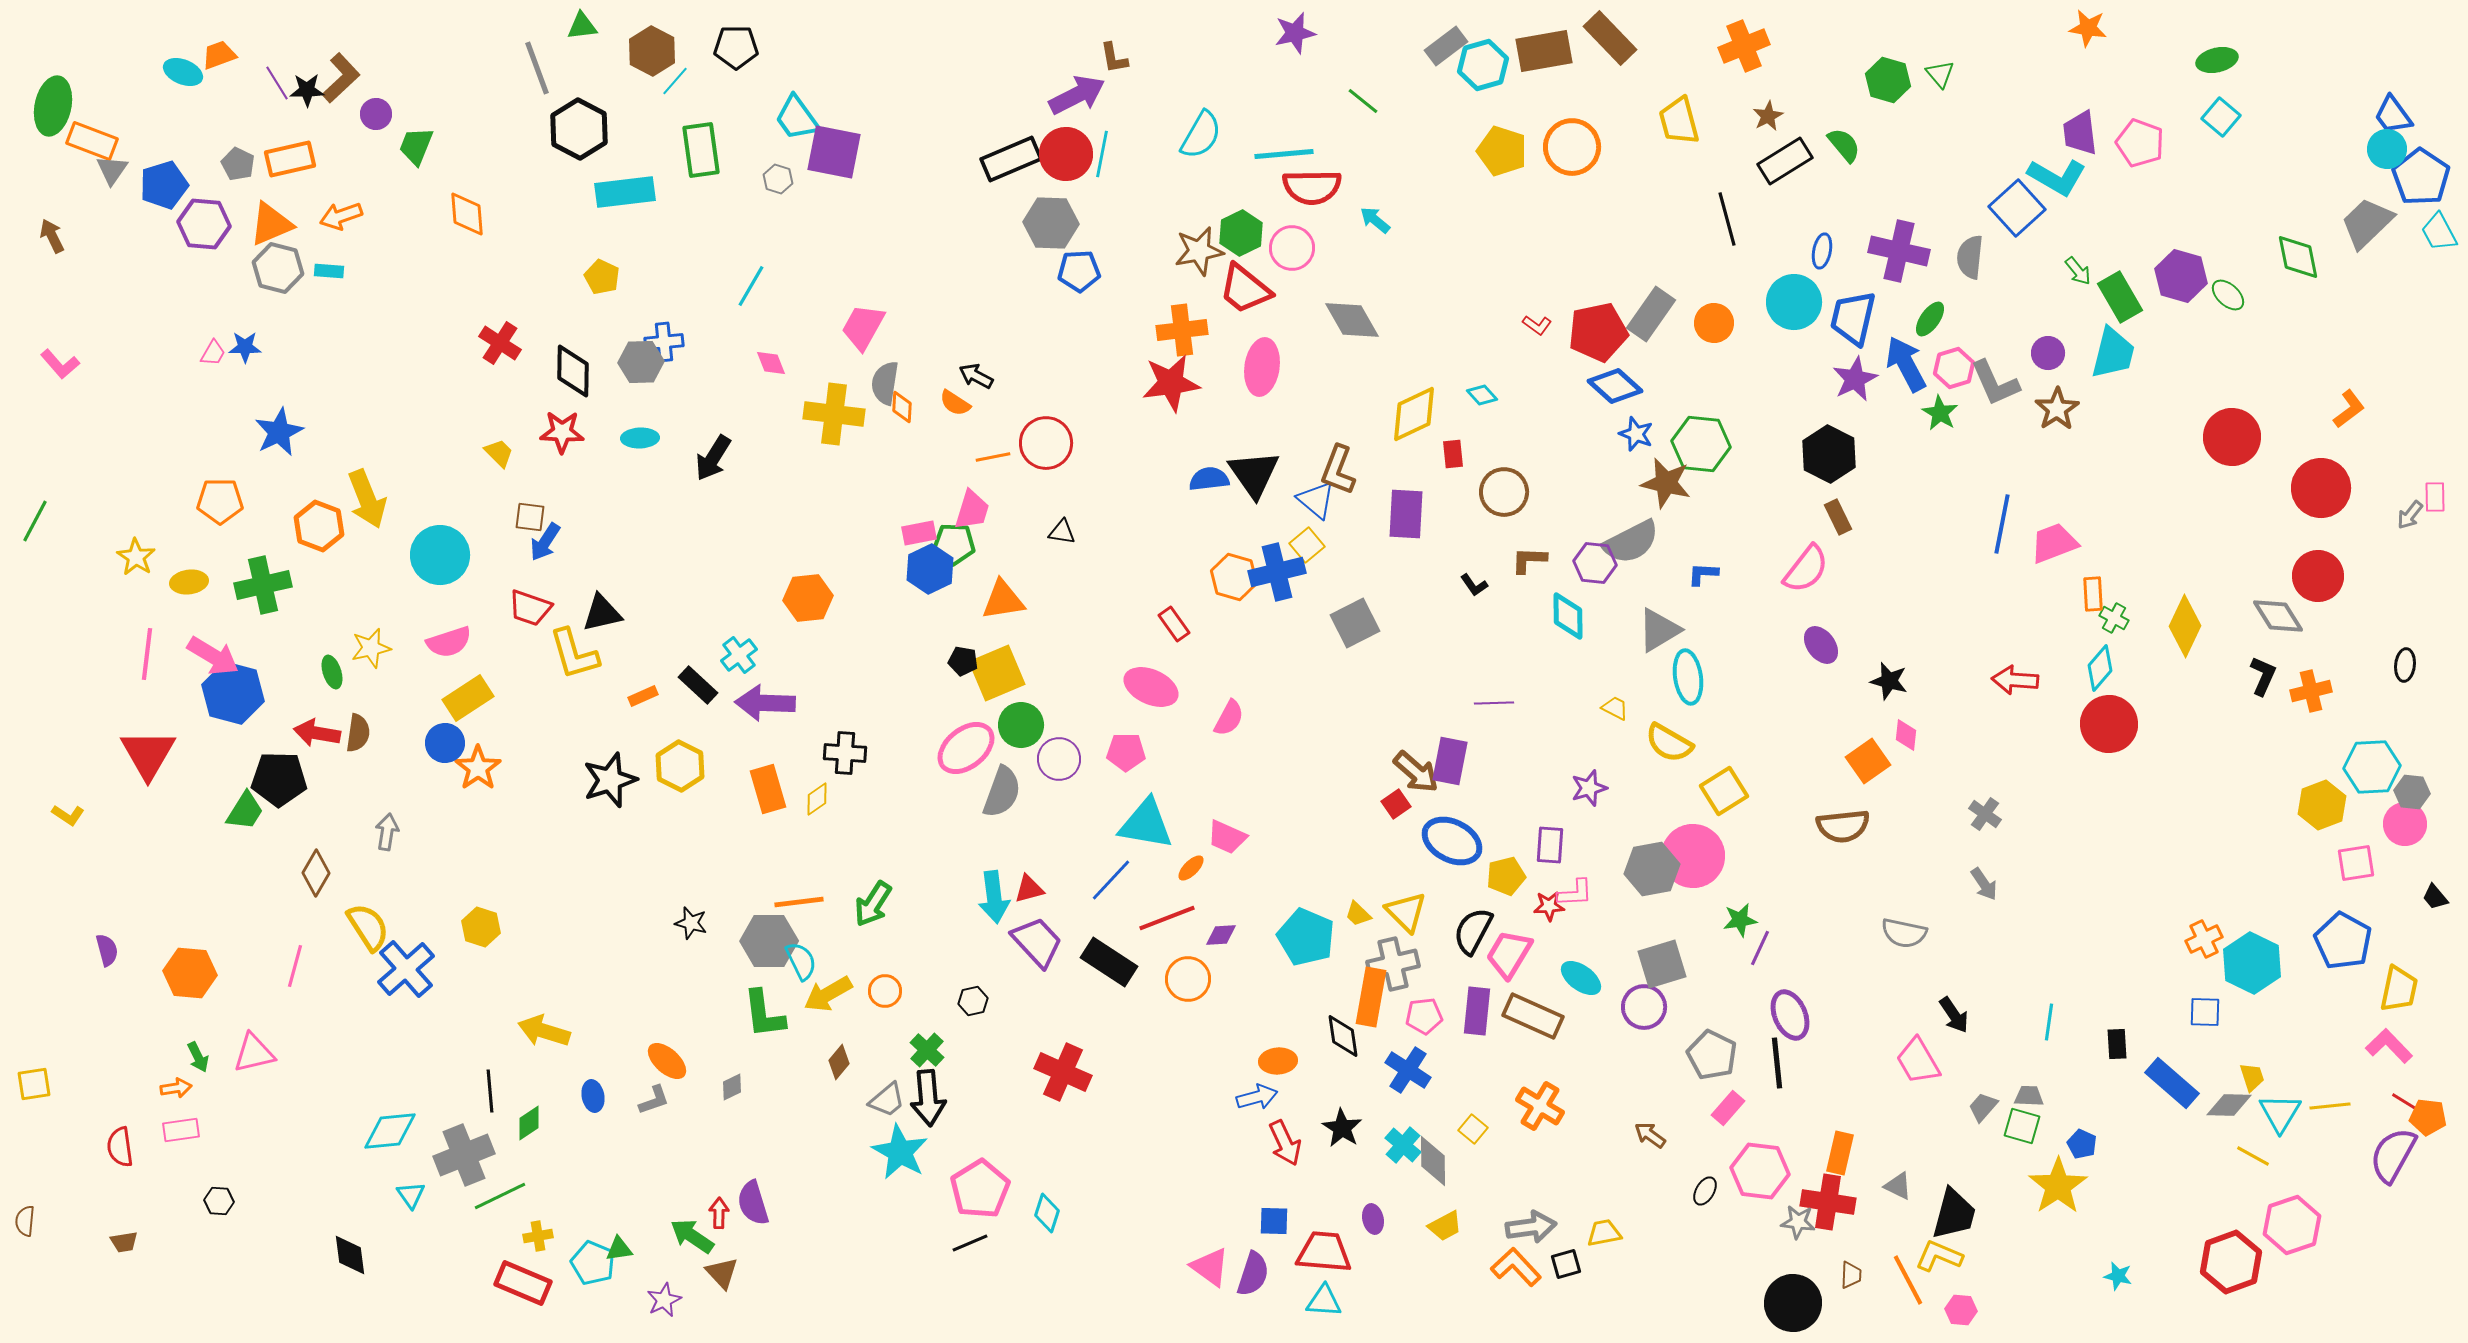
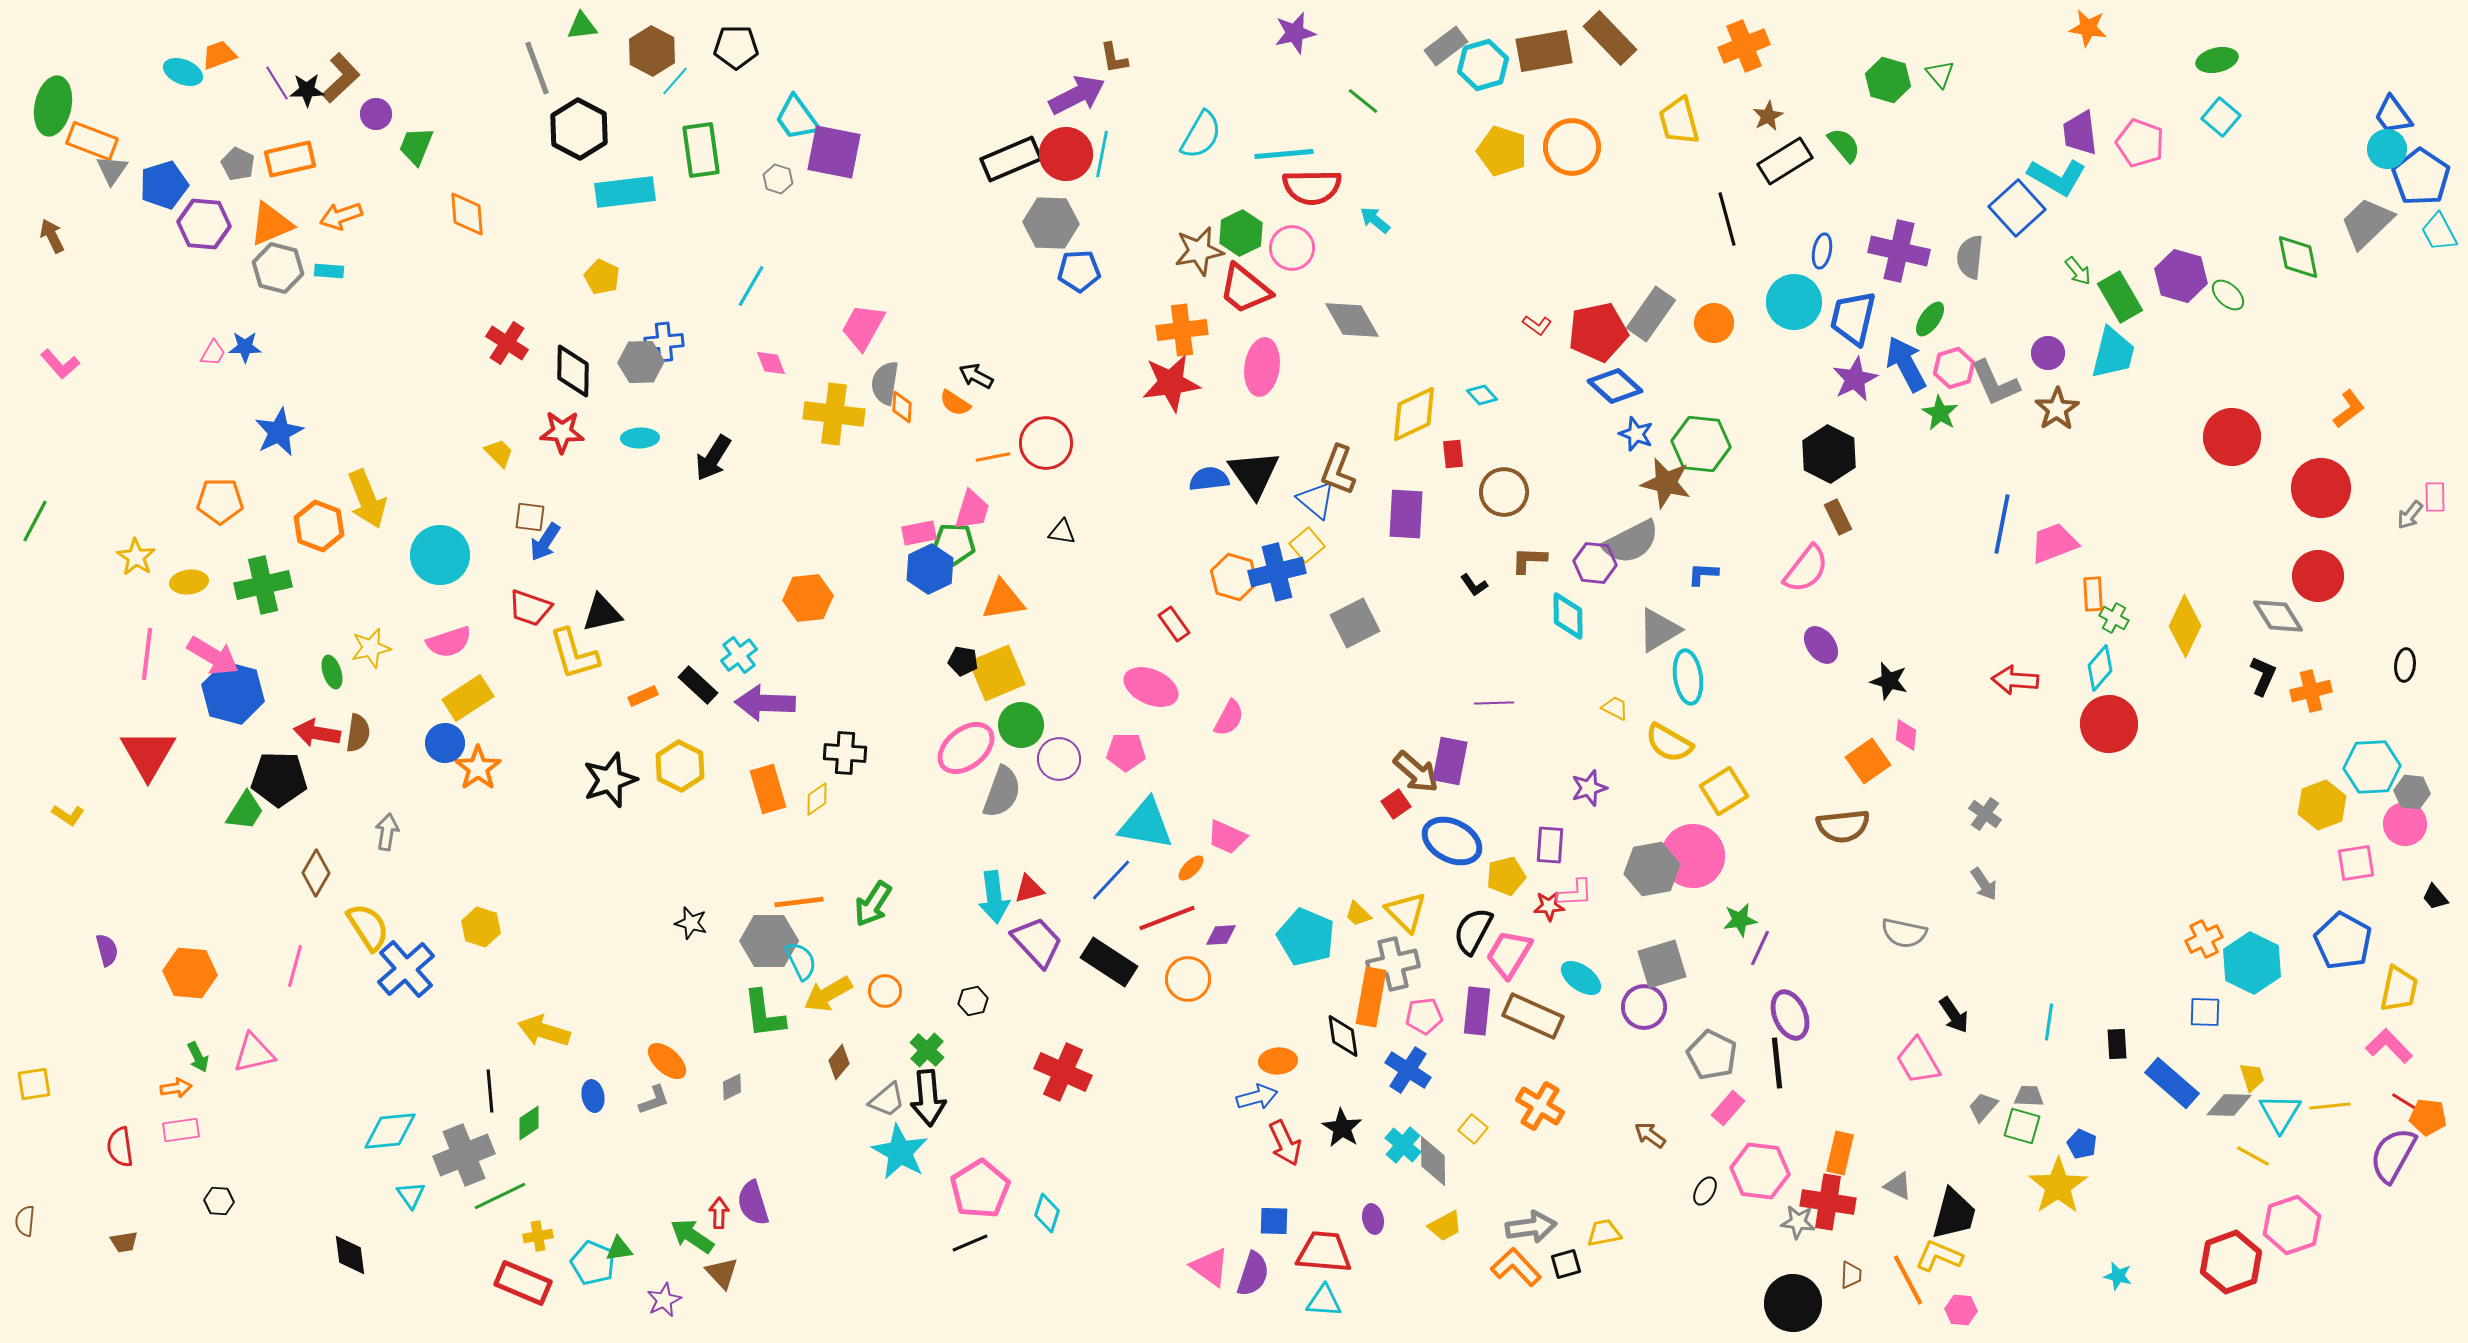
red cross at (500, 343): moved 7 px right
